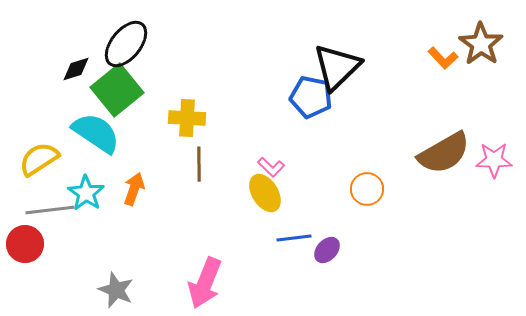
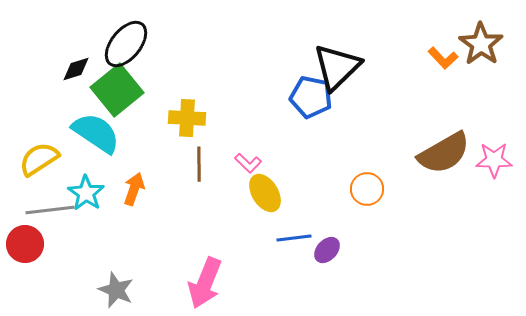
pink L-shape: moved 23 px left, 4 px up
